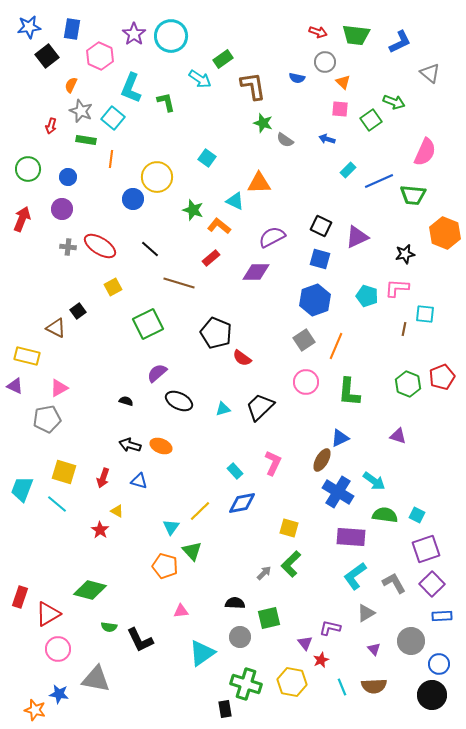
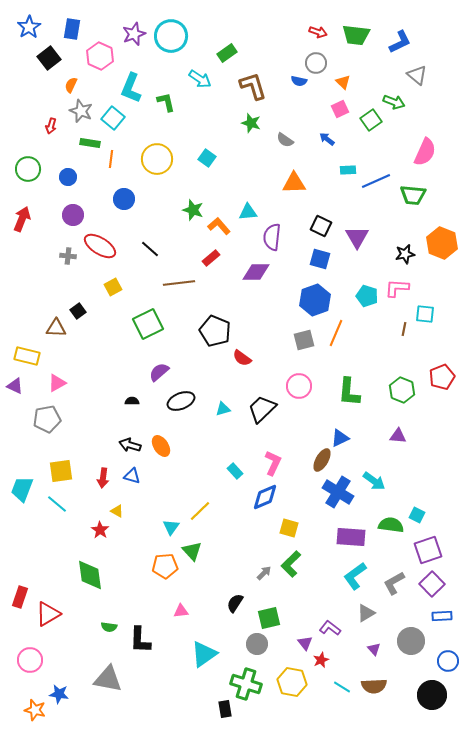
blue star at (29, 27): rotated 25 degrees counterclockwise
purple star at (134, 34): rotated 15 degrees clockwise
black square at (47, 56): moved 2 px right, 2 px down
green rectangle at (223, 59): moved 4 px right, 6 px up
gray circle at (325, 62): moved 9 px left, 1 px down
gray triangle at (430, 73): moved 13 px left, 2 px down
blue semicircle at (297, 78): moved 2 px right, 3 px down
brown L-shape at (253, 86): rotated 8 degrees counterclockwise
pink square at (340, 109): rotated 30 degrees counterclockwise
green star at (263, 123): moved 12 px left
blue arrow at (327, 139): rotated 21 degrees clockwise
green rectangle at (86, 140): moved 4 px right, 3 px down
cyan rectangle at (348, 170): rotated 42 degrees clockwise
yellow circle at (157, 177): moved 18 px up
blue line at (379, 181): moved 3 px left
orange triangle at (259, 183): moved 35 px right
blue circle at (133, 199): moved 9 px left
cyan triangle at (235, 201): moved 13 px right, 11 px down; rotated 30 degrees counterclockwise
purple circle at (62, 209): moved 11 px right, 6 px down
orange L-shape at (219, 226): rotated 10 degrees clockwise
orange hexagon at (445, 233): moved 3 px left, 10 px down
purple semicircle at (272, 237): rotated 56 degrees counterclockwise
purple triangle at (357, 237): rotated 35 degrees counterclockwise
gray cross at (68, 247): moved 9 px down
brown line at (179, 283): rotated 24 degrees counterclockwise
brown triangle at (56, 328): rotated 25 degrees counterclockwise
black pentagon at (216, 333): moved 1 px left, 2 px up
gray square at (304, 340): rotated 20 degrees clockwise
orange line at (336, 346): moved 13 px up
purple semicircle at (157, 373): moved 2 px right, 1 px up
pink circle at (306, 382): moved 7 px left, 4 px down
green hexagon at (408, 384): moved 6 px left, 6 px down
pink triangle at (59, 388): moved 2 px left, 5 px up
black semicircle at (126, 401): moved 6 px right; rotated 16 degrees counterclockwise
black ellipse at (179, 401): moved 2 px right; rotated 48 degrees counterclockwise
black trapezoid at (260, 407): moved 2 px right, 2 px down
purple triangle at (398, 436): rotated 12 degrees counterclockwise
orange ellipse at (161, 446): rotated 35 degrees clockwise
yellow square at (64, 472): moved 3 px left, 1 px up; rotated 25 degrees counterclockwise
red arrow at (103, 478): rotated 12 degrees counterclockwise
blue triangle at (139, 481): moved 7 px left, 5 px up
blue diamond at (242, 503): moved 23 px right, 6 px up; rotated 12 degrees counterclockwise
green semicircle at (385, 515): moved 6 px right, 10 px down
purple square at (426, 549): moved 2 px right, 1 px down
orange pentagon at (165, 566): rotated 20 degrees counterclockwise
gray L-shape at (394, 583): rotated 90 degrees counterclockwise
green diamond at (90, 590): moved 15 px up; rotated 68 degrees clockwise
black semicircle at (235, 603): rotated 60 degrees counterclockwise
purple L-shape at (330, 628): rotated 25 degrees clockwise
gray circle at (240, 637): moved 17 px right, 7 px down
black L-shape at (140, 640): rotated 28 degrees clockwise
pink circle at (58, 649): moved 28 px left, 11 px down
cyan triangle at (202, 653): moved 2 px right, 1 px down
blue circle at (439, 664): moved 9 px right, 3 px up
gray triangle at (96, 679): moved 12 px right
cyan line at (342, 687): rotated 36 degrees counterclockwise
